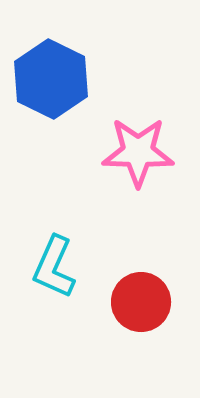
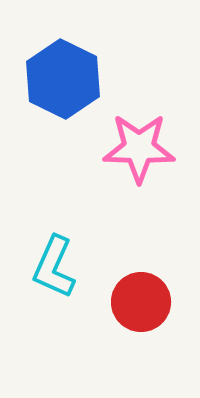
blue hexagon: moved 12 px right
pink star: moved 1 px right, 4 px up
